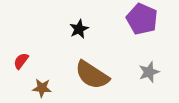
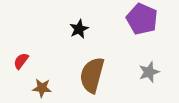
brown semicircle: rotated 72 degrees clockwise
